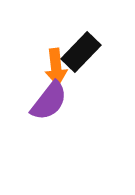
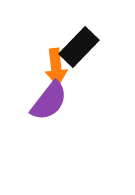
black rectangle: moved 2 px left, 5 px up
